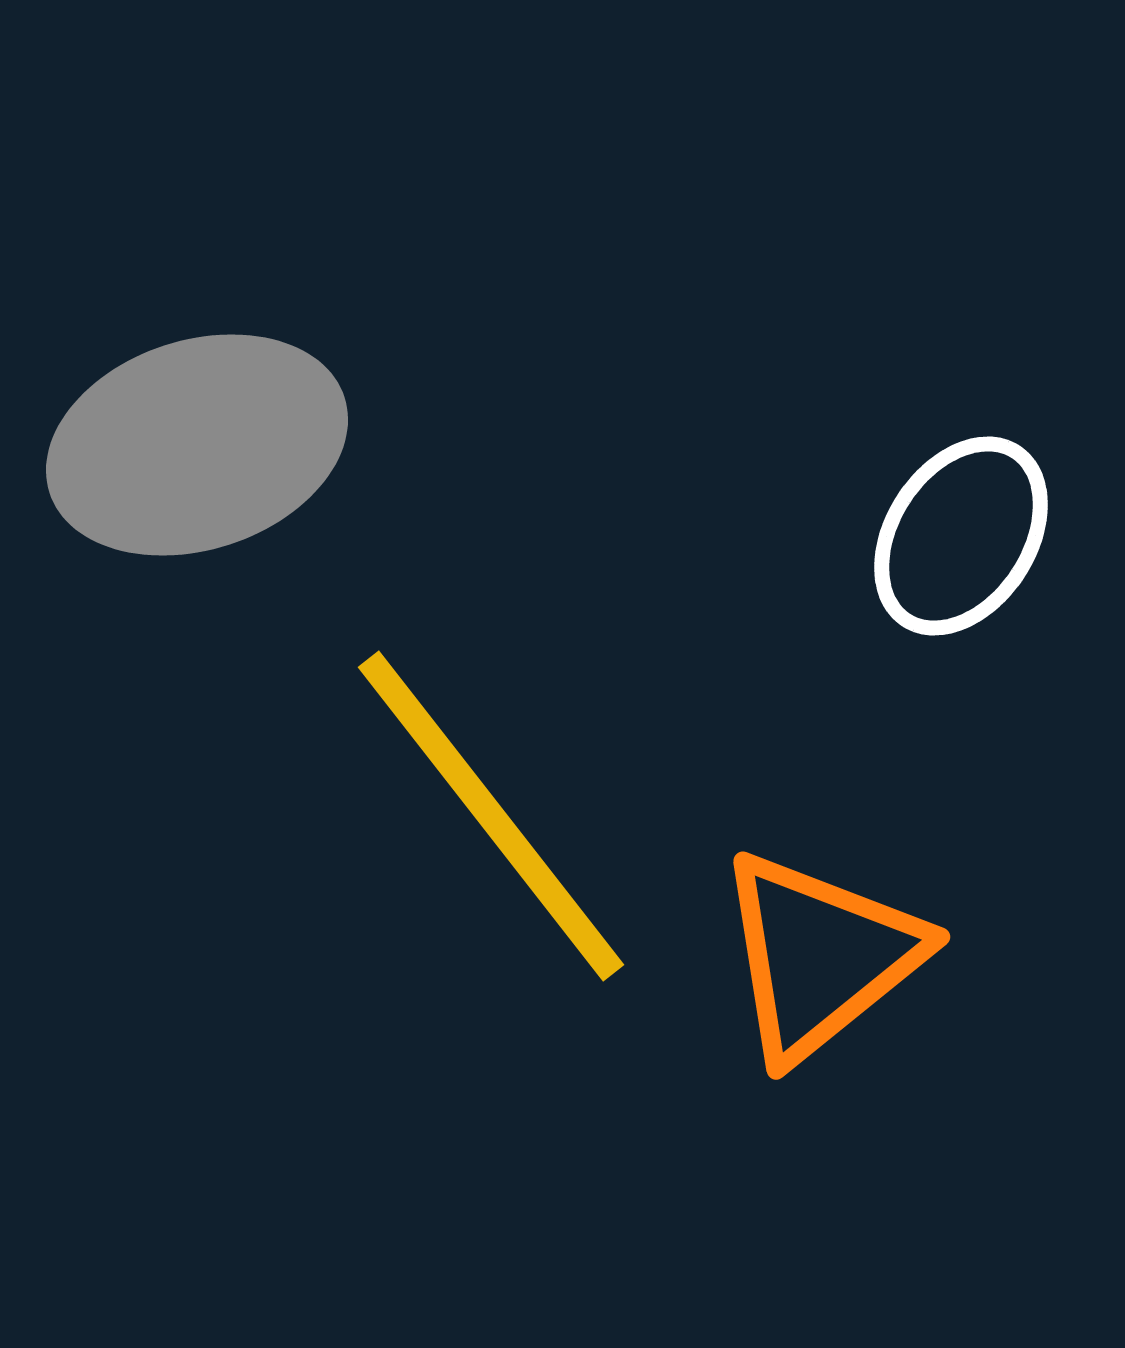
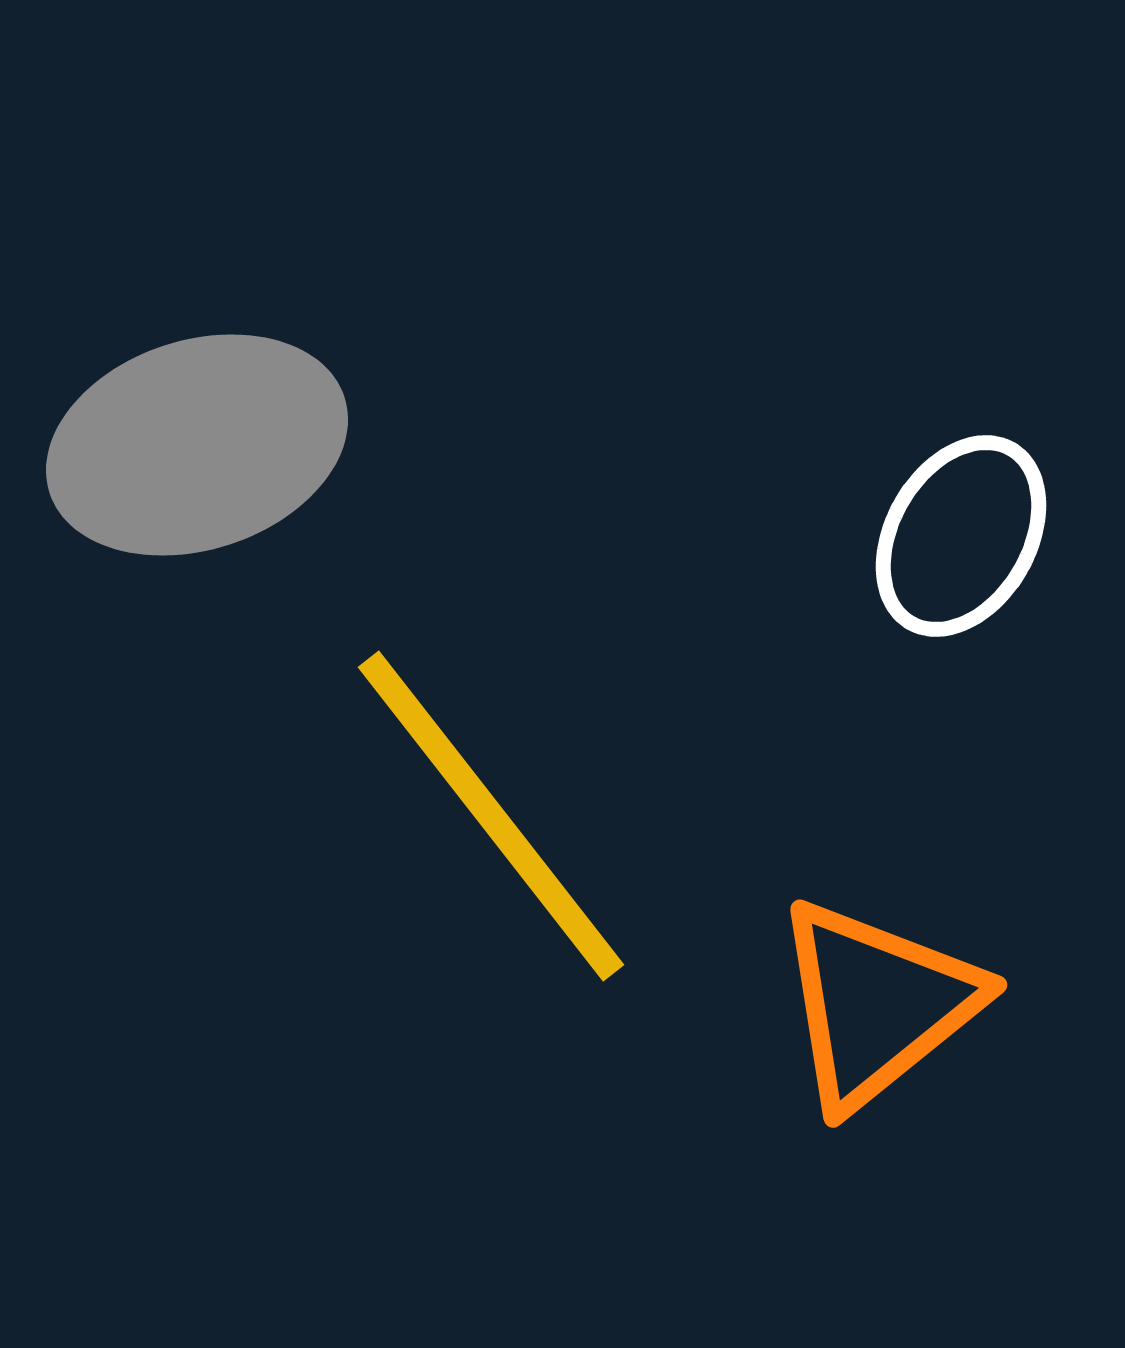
white ellipse: rotated 3 degrees counterclockwise
orange triangle: moved 57 px right, 48 px down
